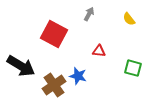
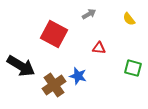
gray arrow: rotated 32 degrees clockwise
red triangle: moved 3 px up
